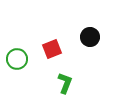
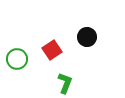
black circle: moved 3 px left
red square: moved 1 px down; rotated 12 degrees counterclockwise
